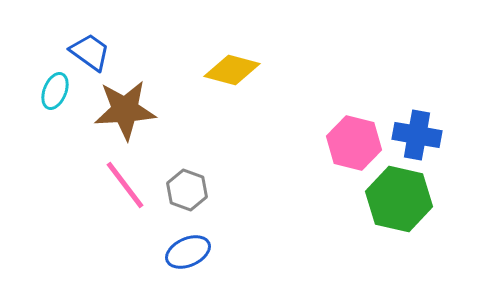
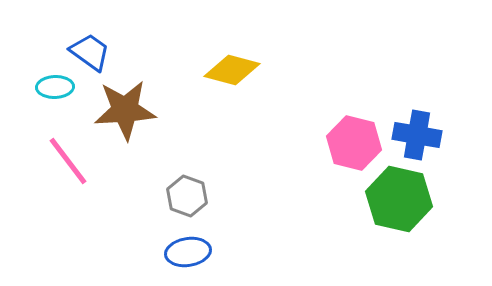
cyan ellipse: moved 4 px up; rotated 66 degrees clockwise
pink line: moved 57 px left, 24 px up
gray hexagon: moved 6 px down
blue ellipse: rotated 15 degrees clockwise
